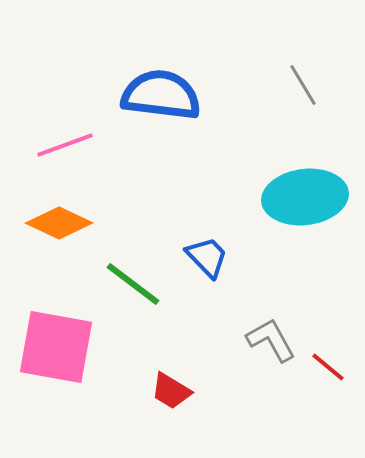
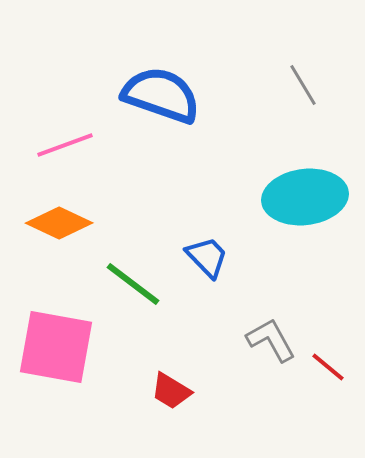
blue semicircle: rotated 12 degrees clockwise
